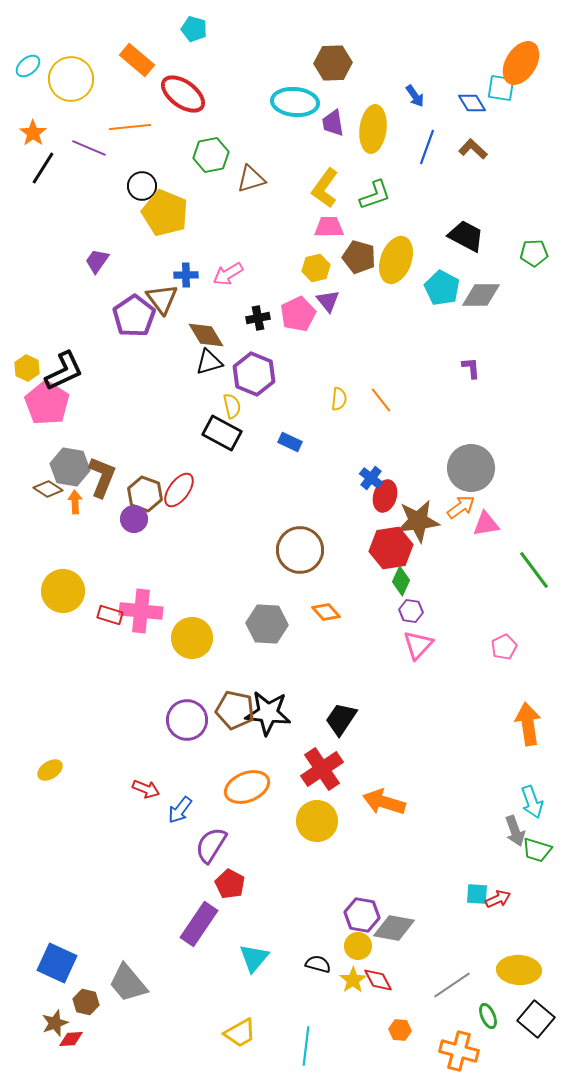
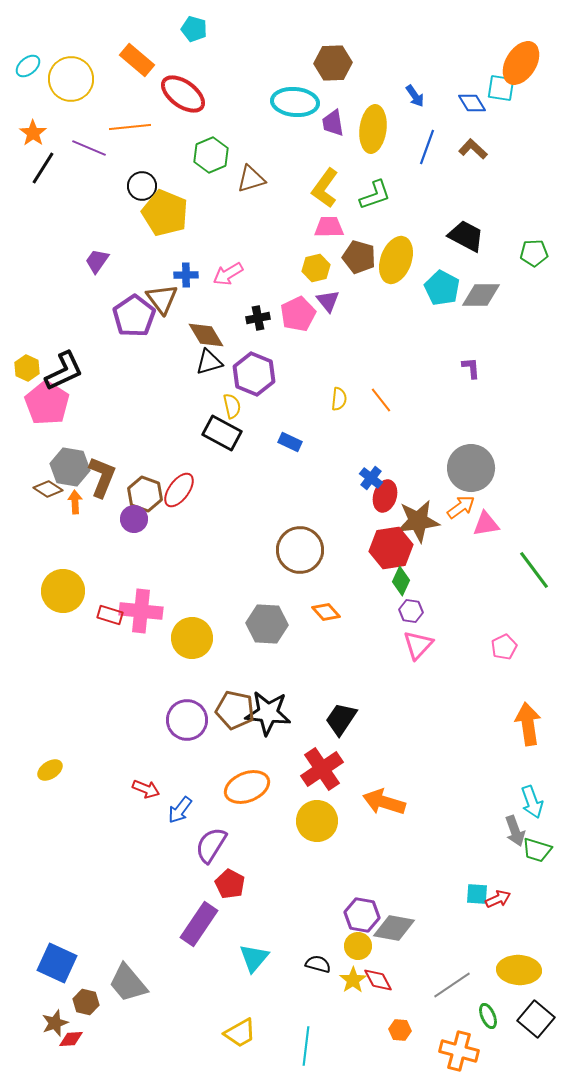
green hexagon at (211, 155): rotated 12 degrees counterclockwise
